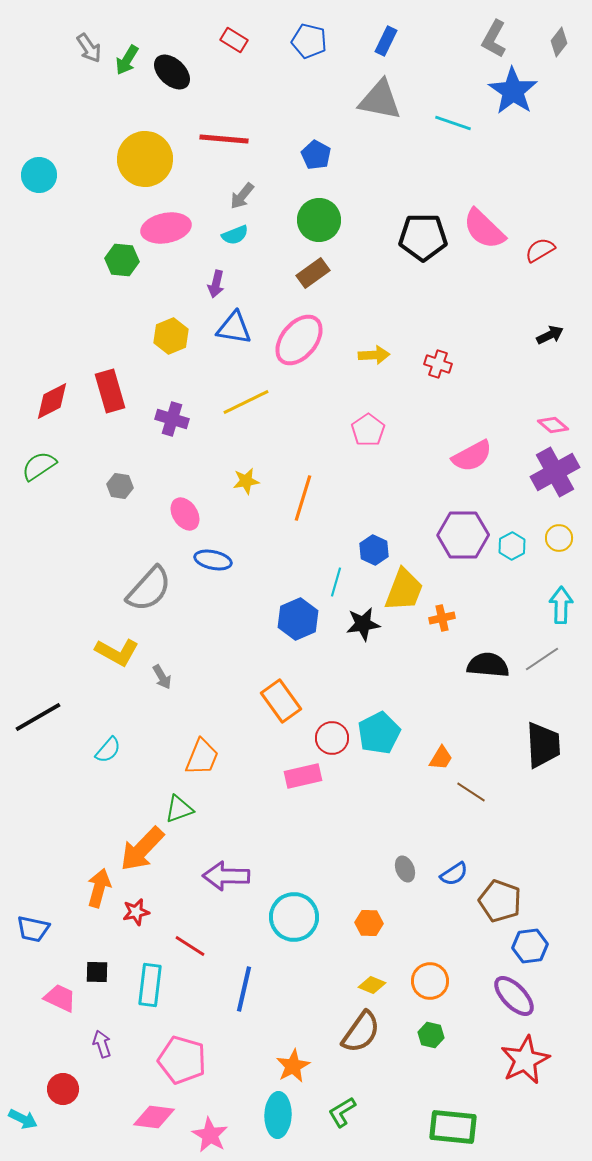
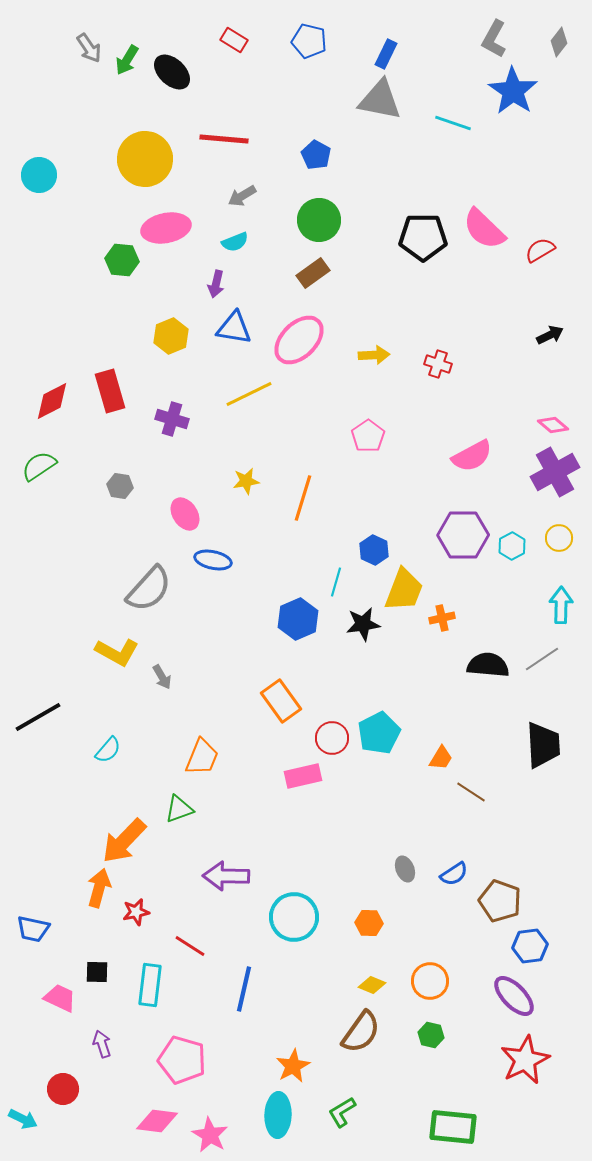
blue rectangle at (386, 41): moved 13 px down
gray arrow at (242, 196): rotated 20 degrees clockwise
cyan semicircle at (235, 235): moved 7 px down
pink ellipse at (299, 340): rotated 6 degrees clockwise
yellow line at (246, 402): moved 3 px right, 8 px up
pink pentagon at (368, 430): moved 6 px down
orange arrow at (142, 849): moved 18 px left, 8 px up
pink diamond at (154, 1117): moved 3 px right, 4 px down
